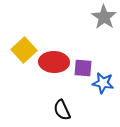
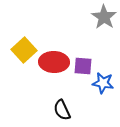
purple square: moved 2 px up
